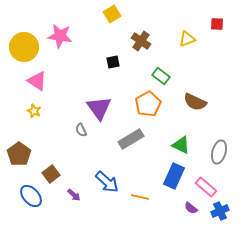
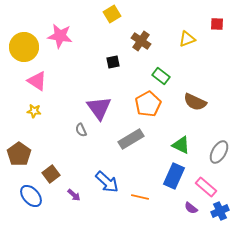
yellow star: rotated 16 degrees counterclockwise
gray ellipse: rotated 15 degrees clockwise
